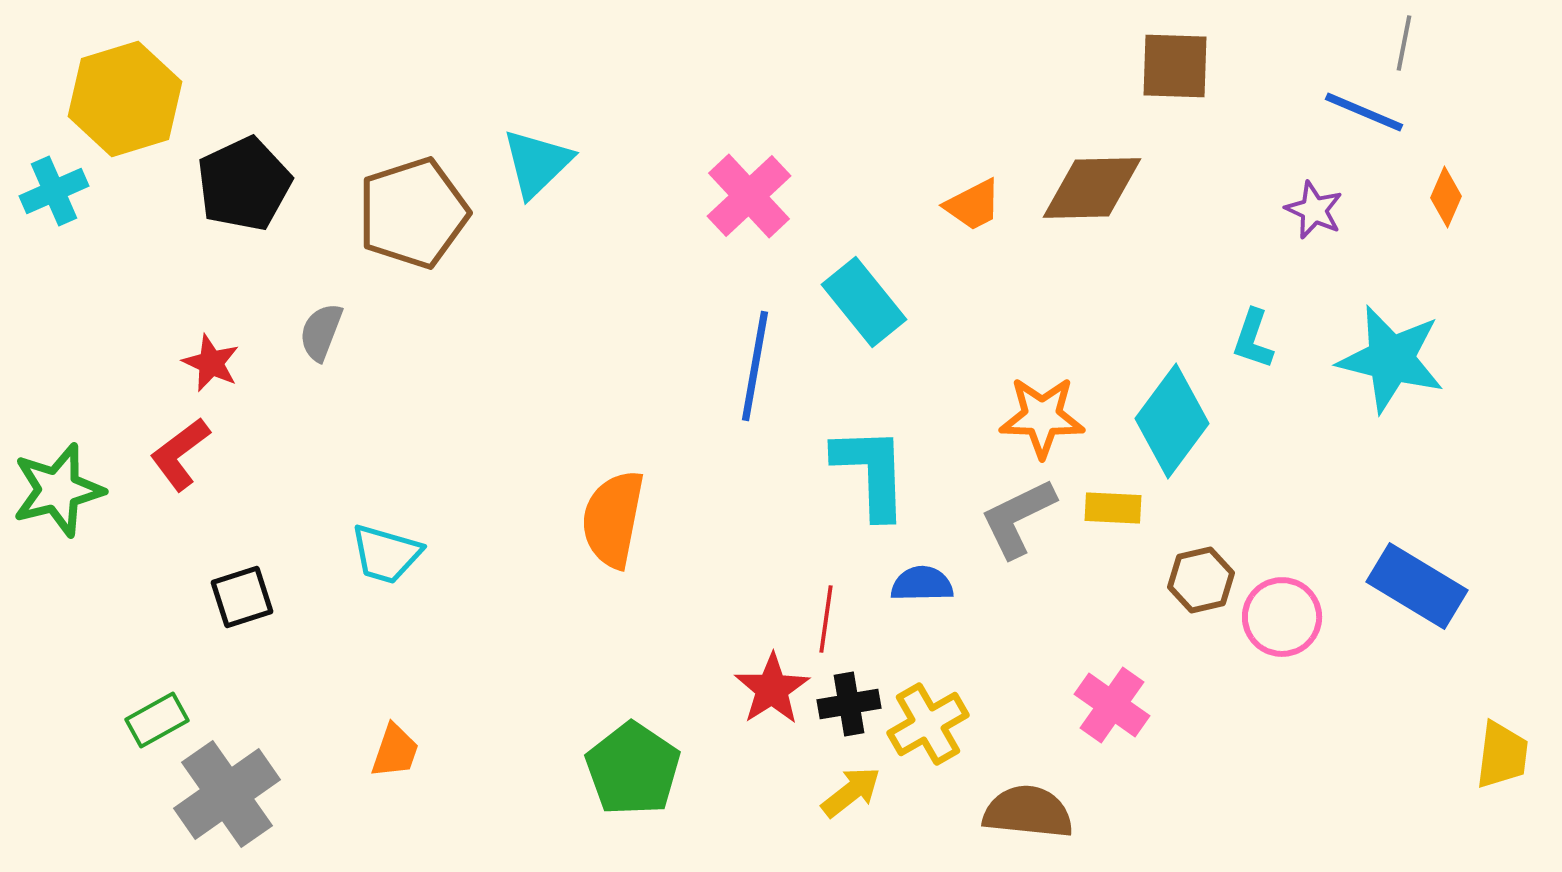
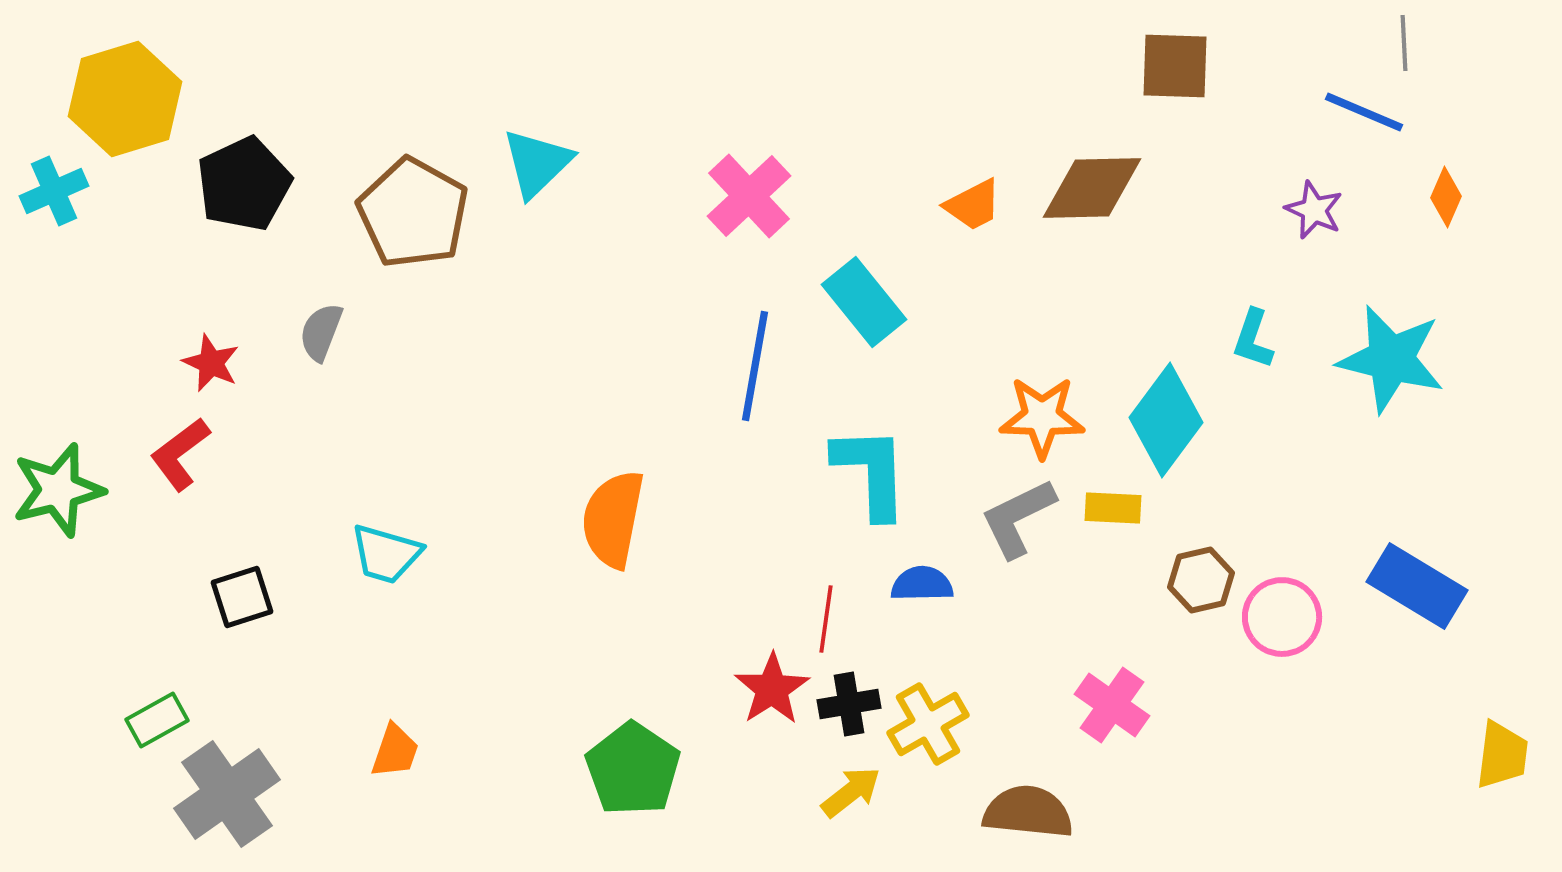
gray line at (1404, 43): rotated 14 degrees counterclockwise
brown pentagon at (413, 213): rotated 25 degrees counterclockwise
cyan diamond at (1172, 421): moved 6 px left, 1 px up
